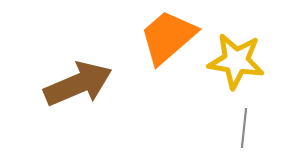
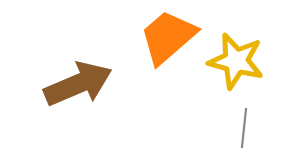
yellow star: rotated 6 degrees clockwise
